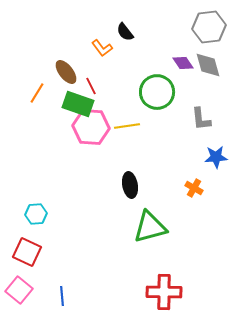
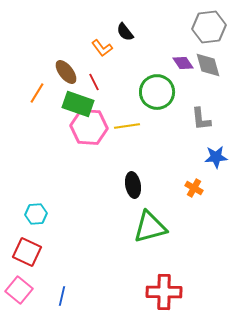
red line: moved 3 px right, 4 px up
pink hexagon: moved 2 px left
black ellipse: moved 3 px right
blue line: rotated 18 degrees clockwise
